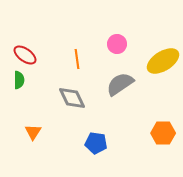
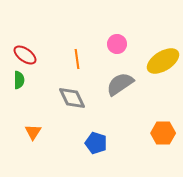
blue pentagon: rotated 10 degrees clockwise
